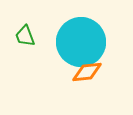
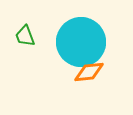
orange diamond: moved 2 px right
